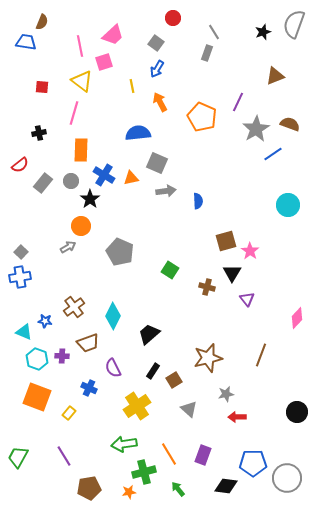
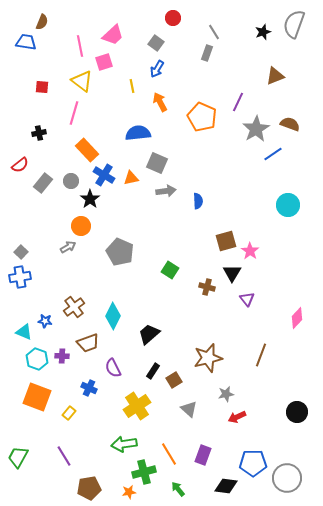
orange rectangle at (81, 150): moved 6 px right; rotated 45 degrees counterclockwise
red arrow at (237, 417): rotated 24 degrees counterclockwise
